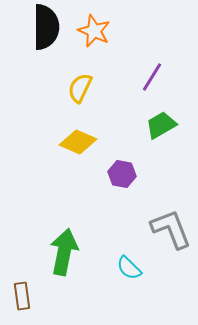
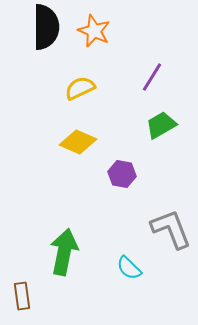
yellow semicircle: rotated 40 degrees clockwise
